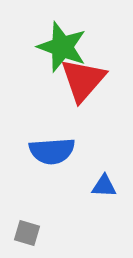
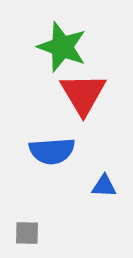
red triangle: moved 14 px down; rotated 12 degrees counterclockwise
gray square: rotated 16 degrees counterclockwise
